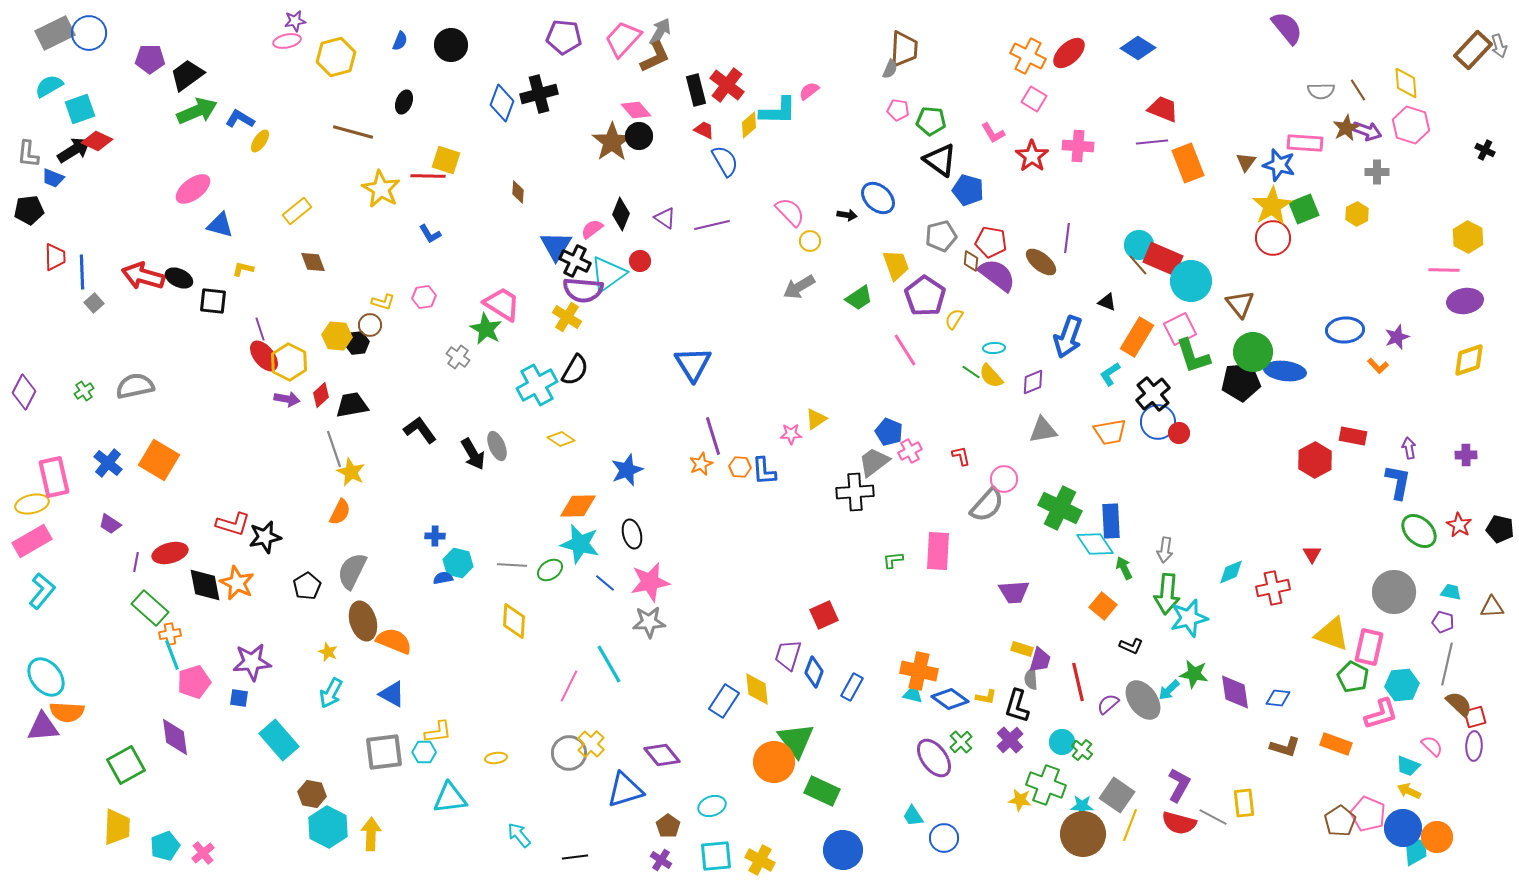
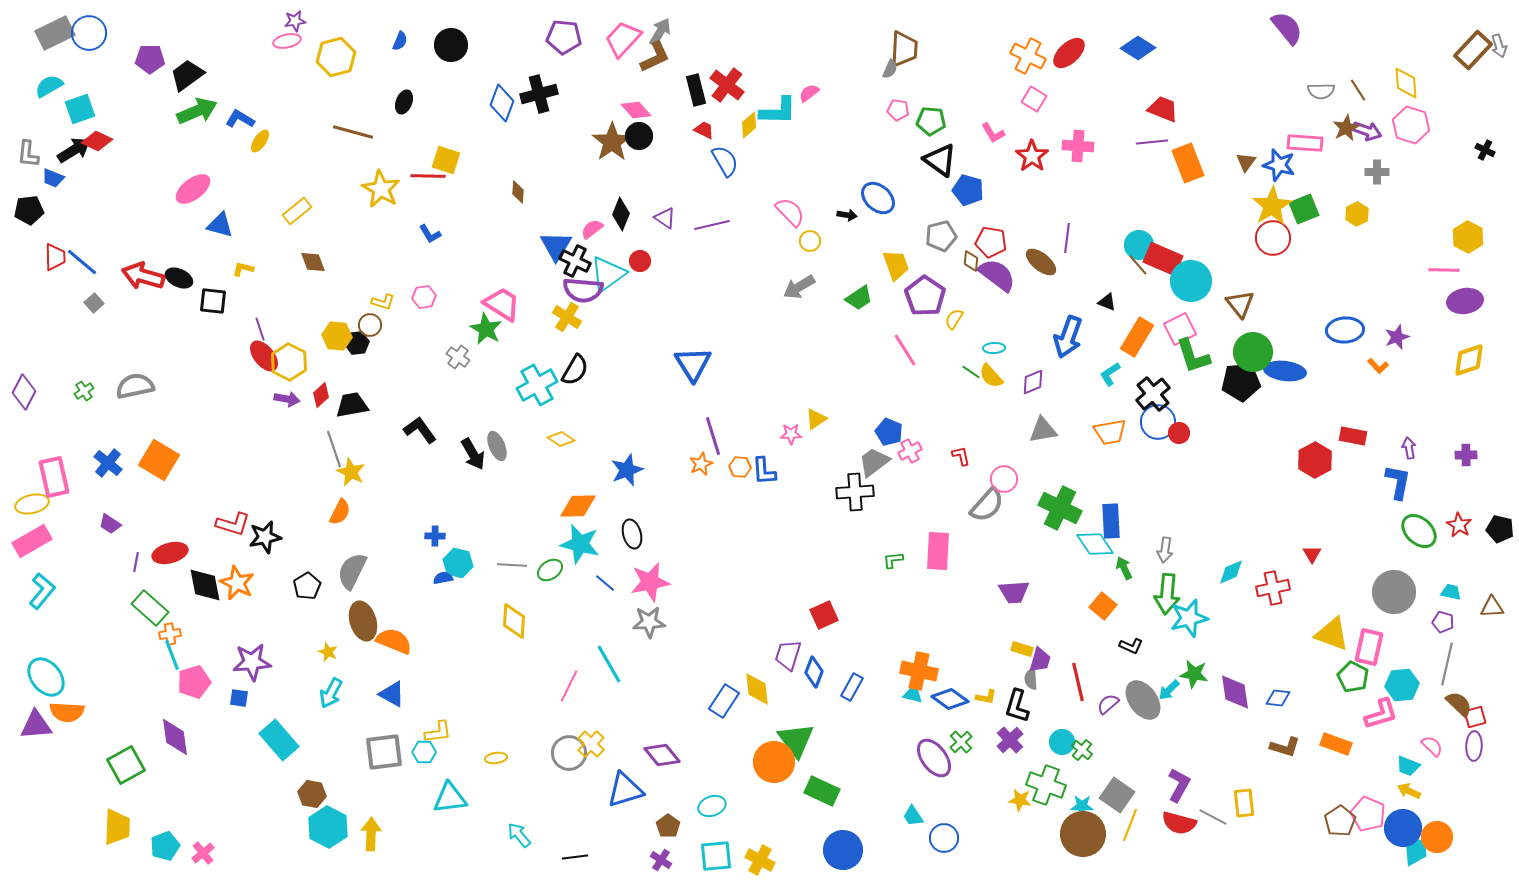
pink semicircle at (809, 91): moved 2 px down
blue line at (82, 272): moved 10 px up; rotated 48 degrees counterclockwise
purple triangle at (43, 727): moved 7 px left, 2 px up
